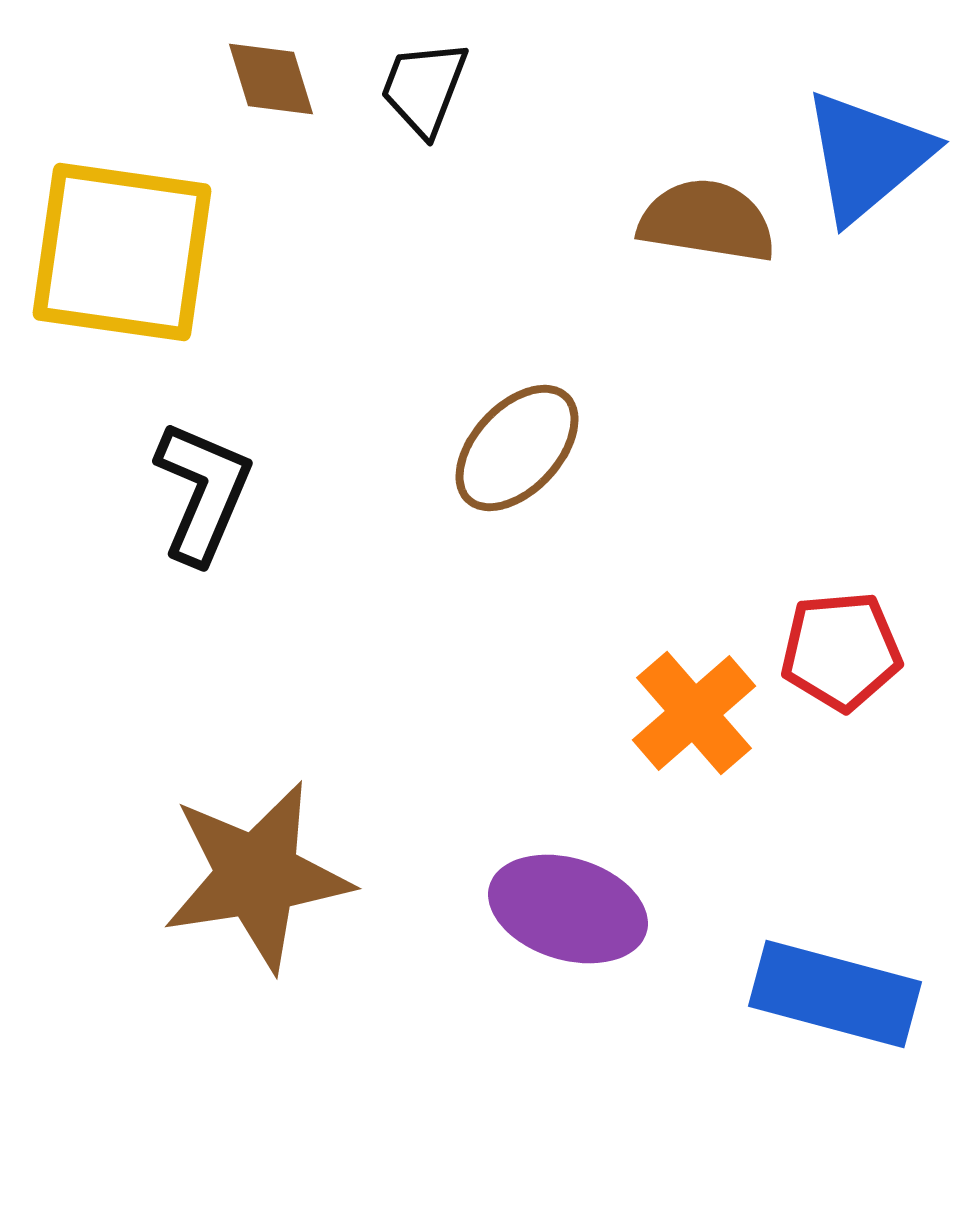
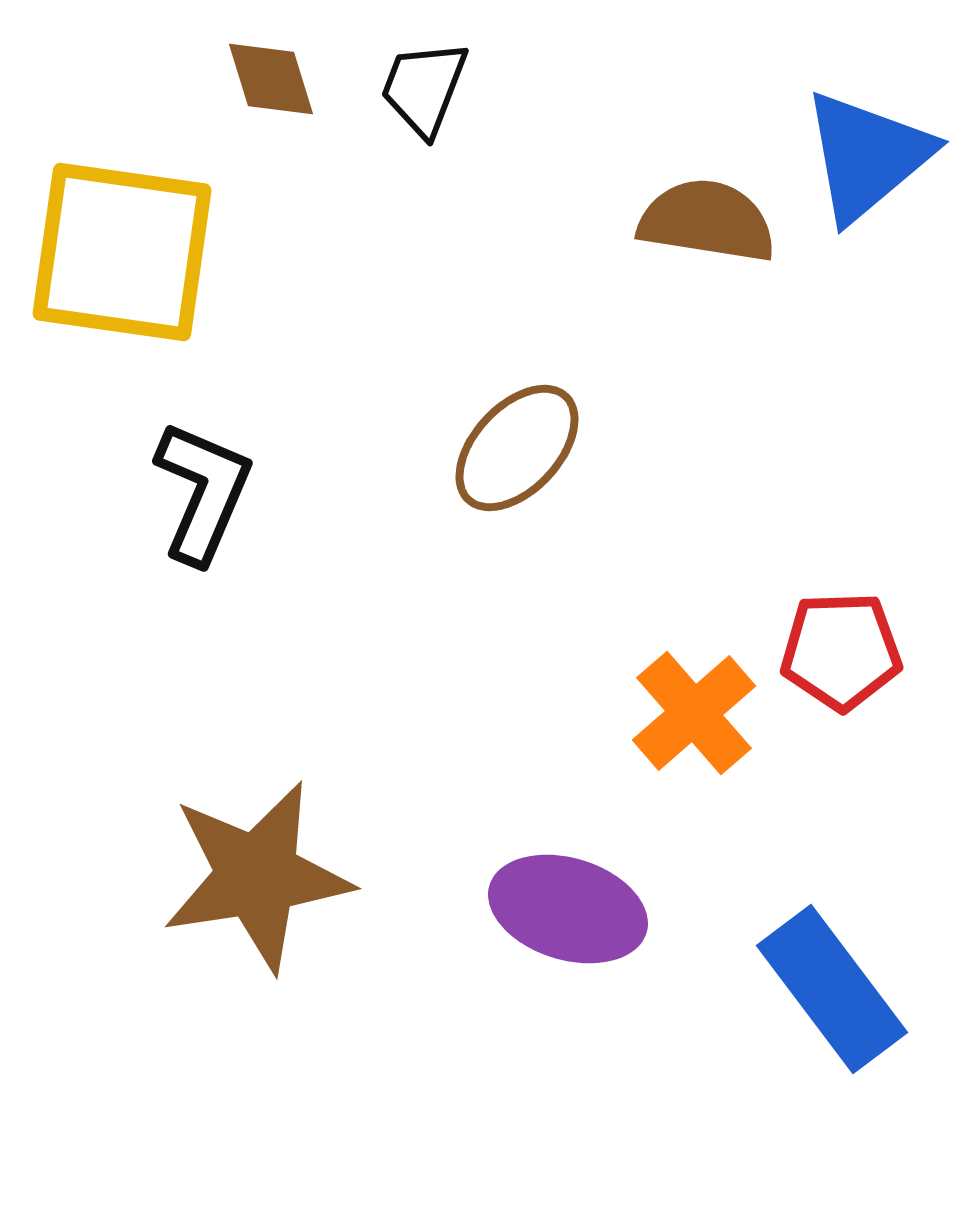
red pentagon: rotated 3 degrees clockwise
blue rectangle: moved 3 px left, 5 px up; rotated 38 degrees clockwise
